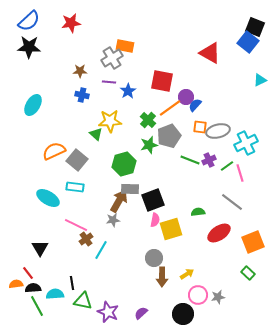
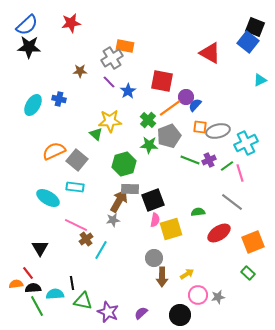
blue semicircle at (29, 21): moved 2 px left, 4 px down
purple line at (109, 82): rotated 40 degrees clockwise
blue cross at (82, 95): moved 23 px left, 4 px down
green star at (149, 145): rotated 18 degrees clockwise
black circle at (183, 314): moved 3 px left, 1 px down
